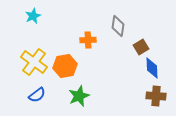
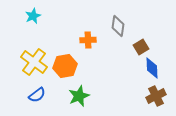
brown cross: rotated 30 degrees counterclockwise
